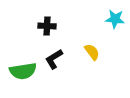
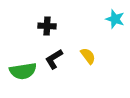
cyan star: rotated 12 degrees clockwise
yellow semicircle: moved 4 px left, 4 px down
